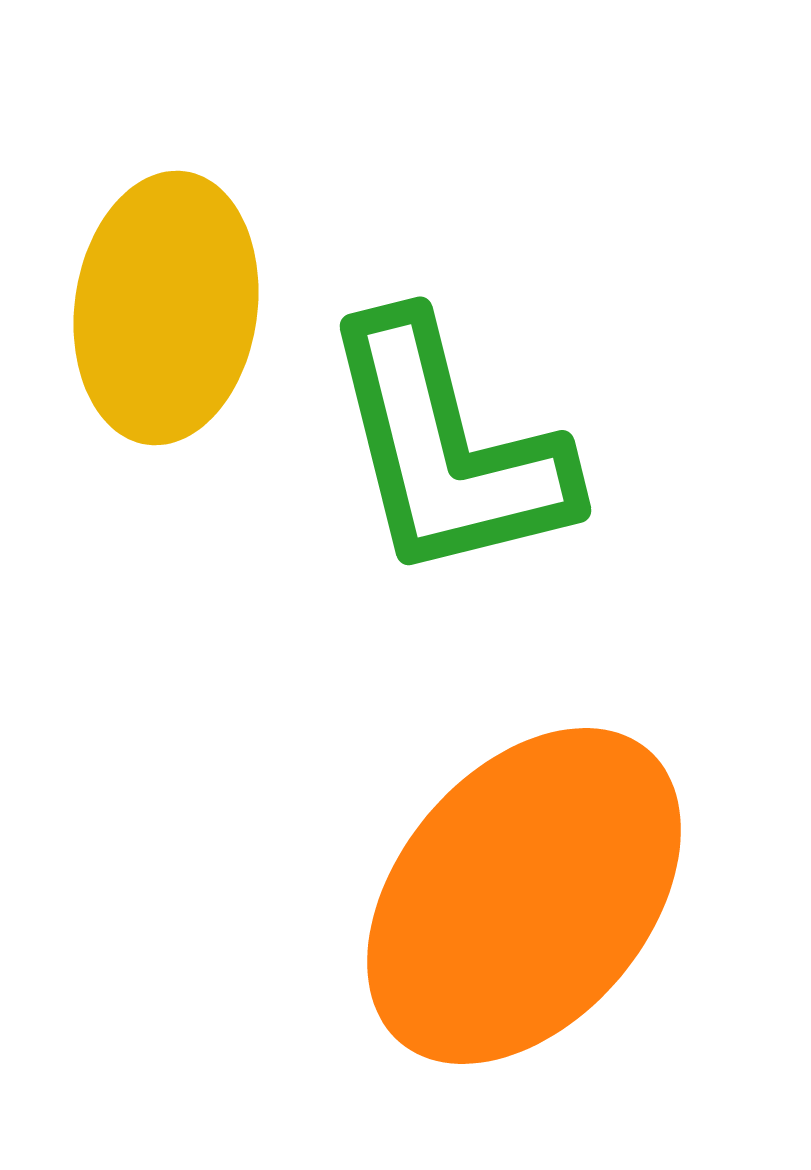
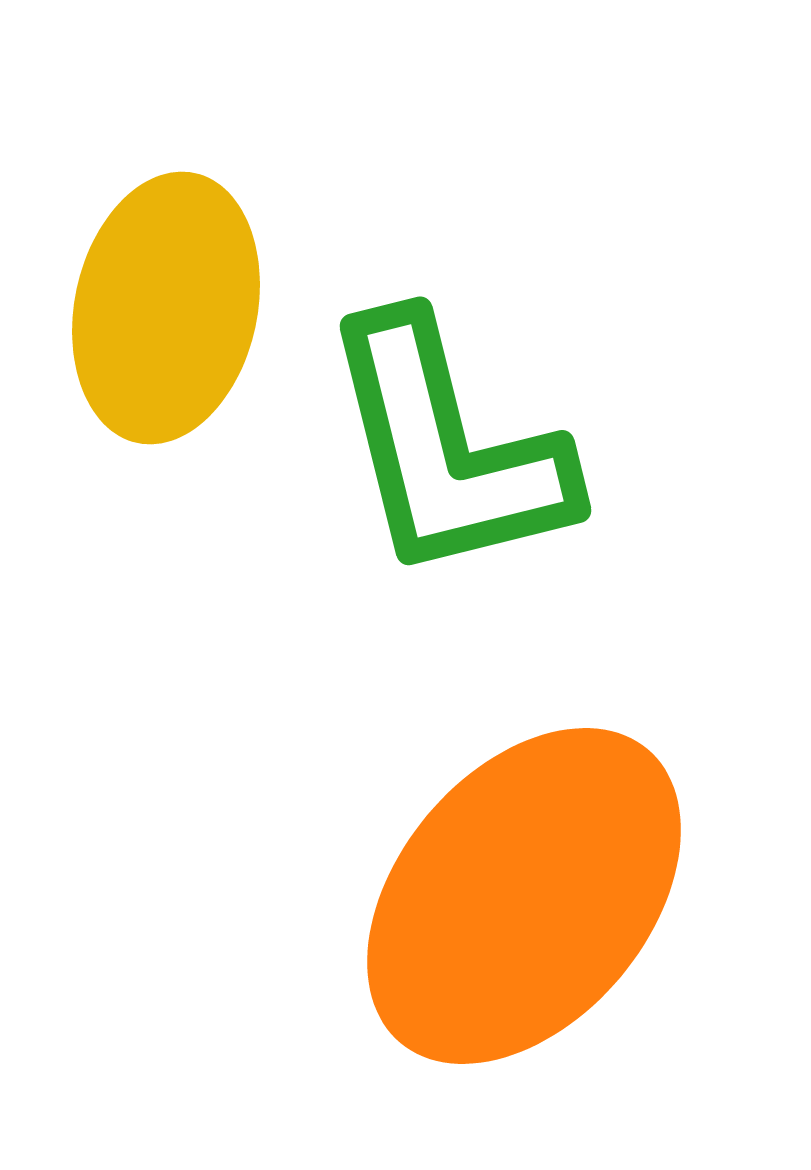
yellow ellipse: rotated 4 degrees clockwise
